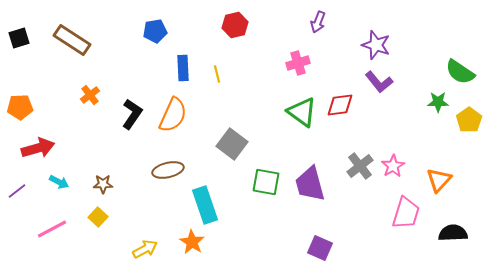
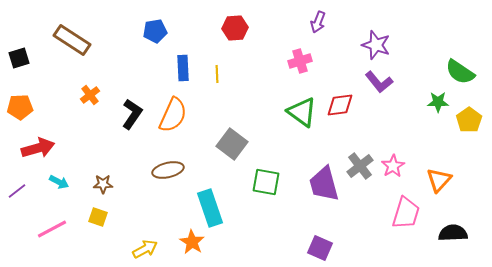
red hexagon: moved 3 px down; rotated 10 degrees clockwise
black square: moved 20 px down
pink cross: moved 2 px right, 2 px up
yellow line: rotated 12 degrees clockwise
purple trapezoid: moved 14 px right
cyan rectangle: moved 5 px right, 3 px down
yellow square: rotated 24 degrees counterclockwise
